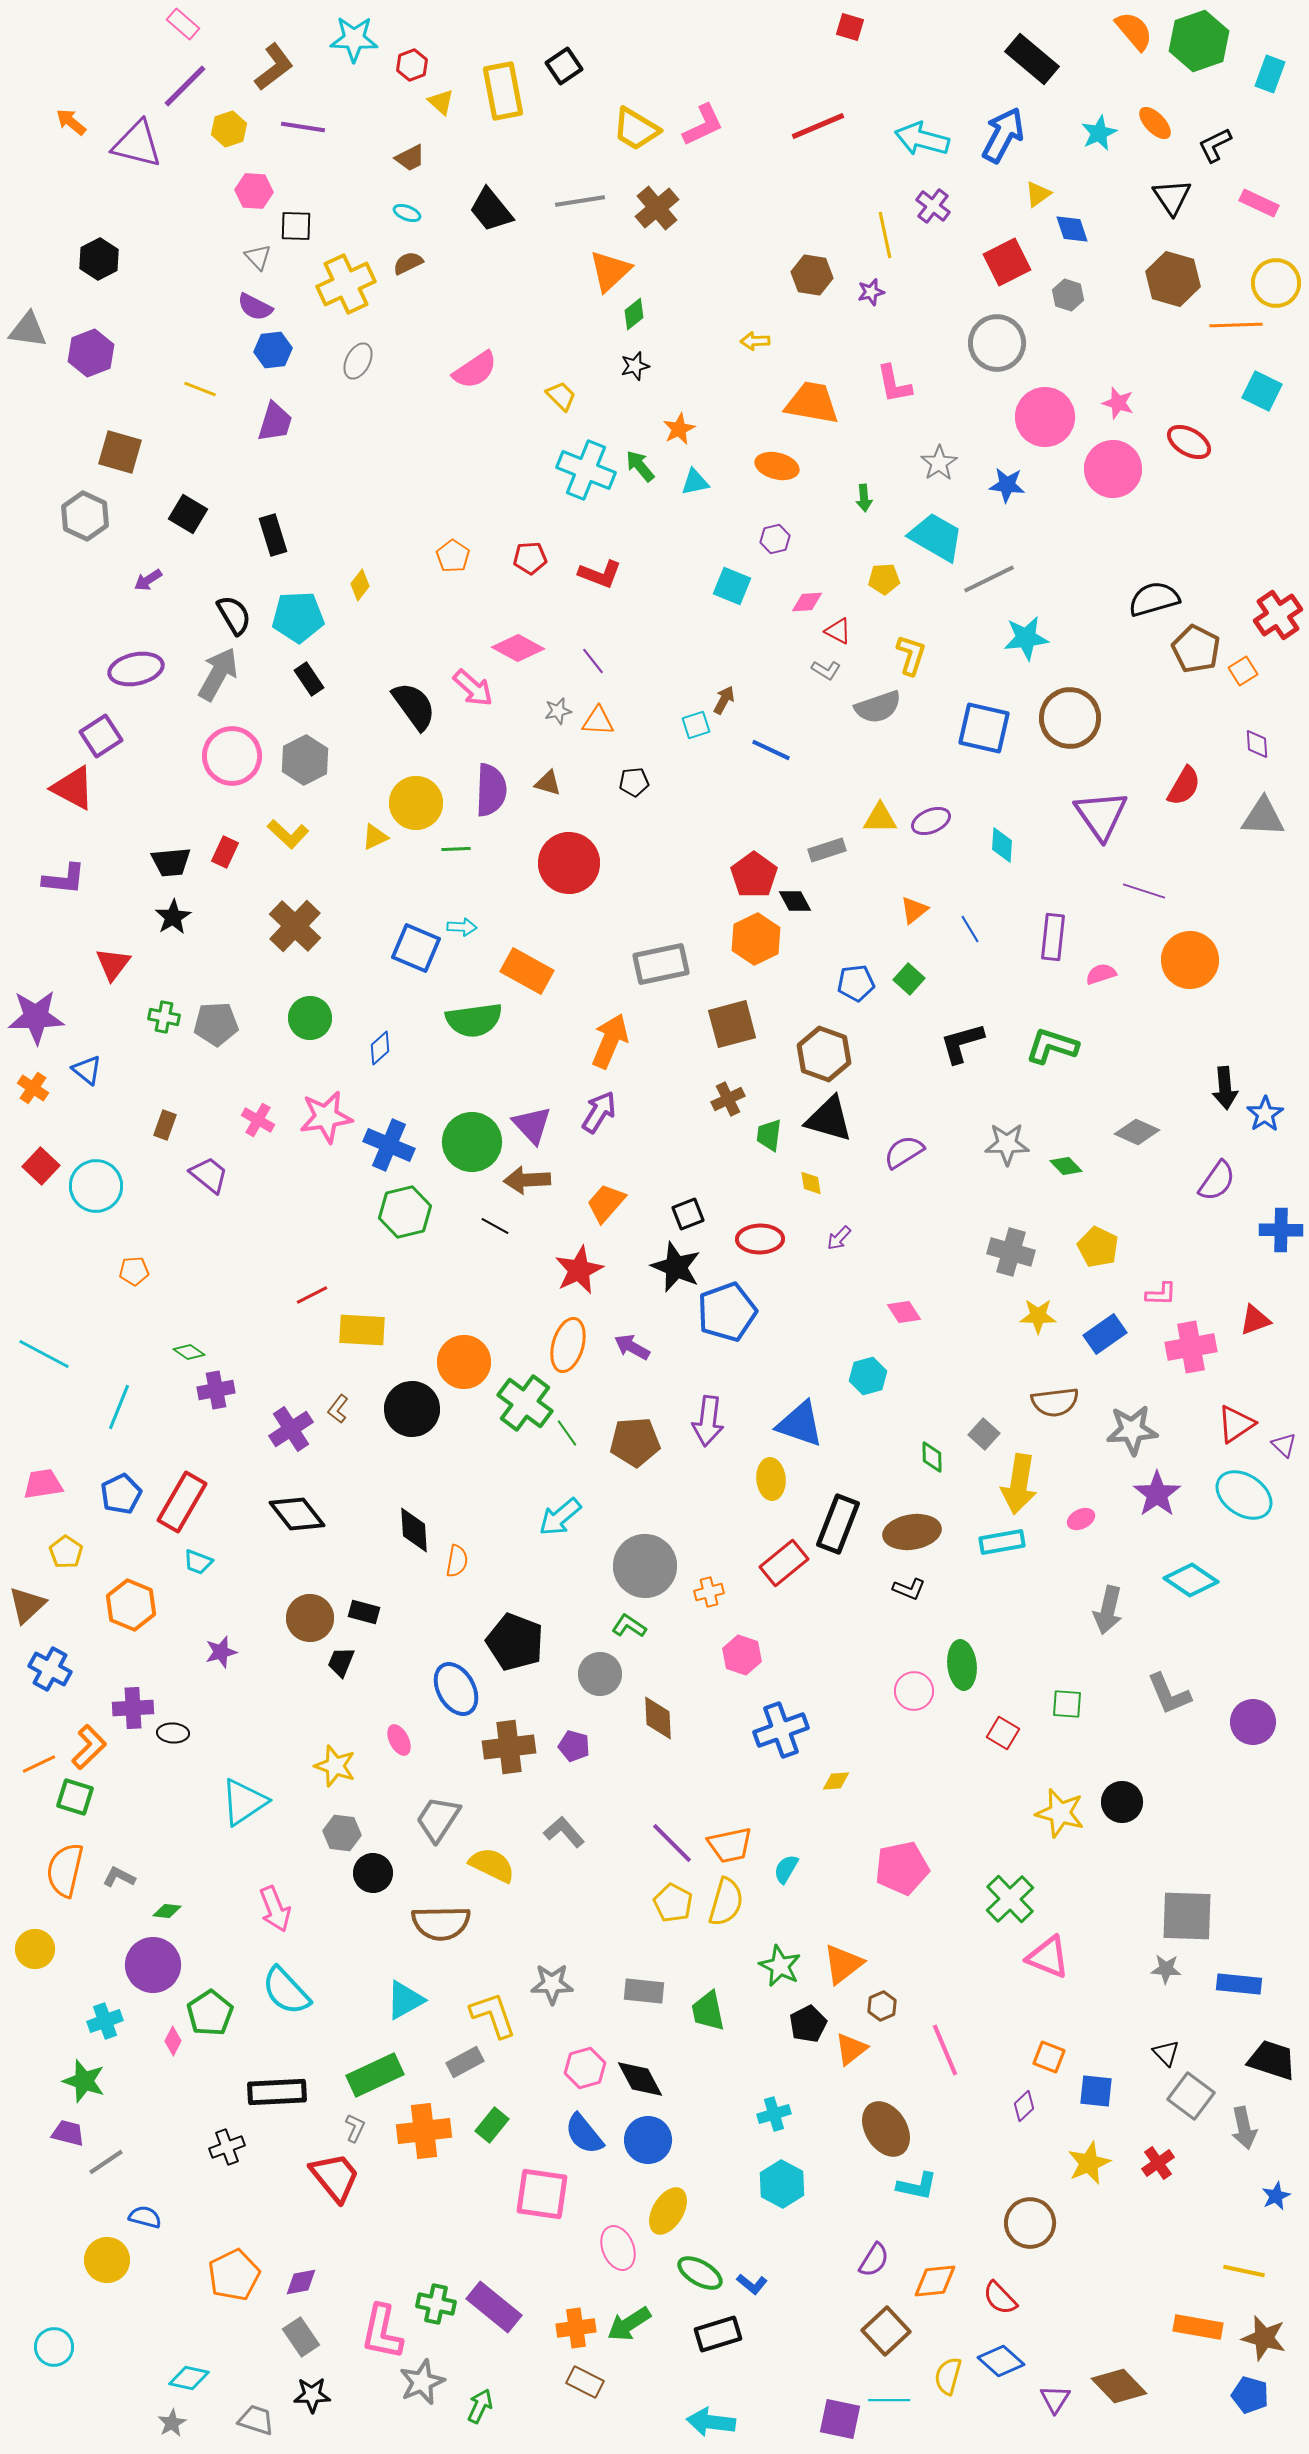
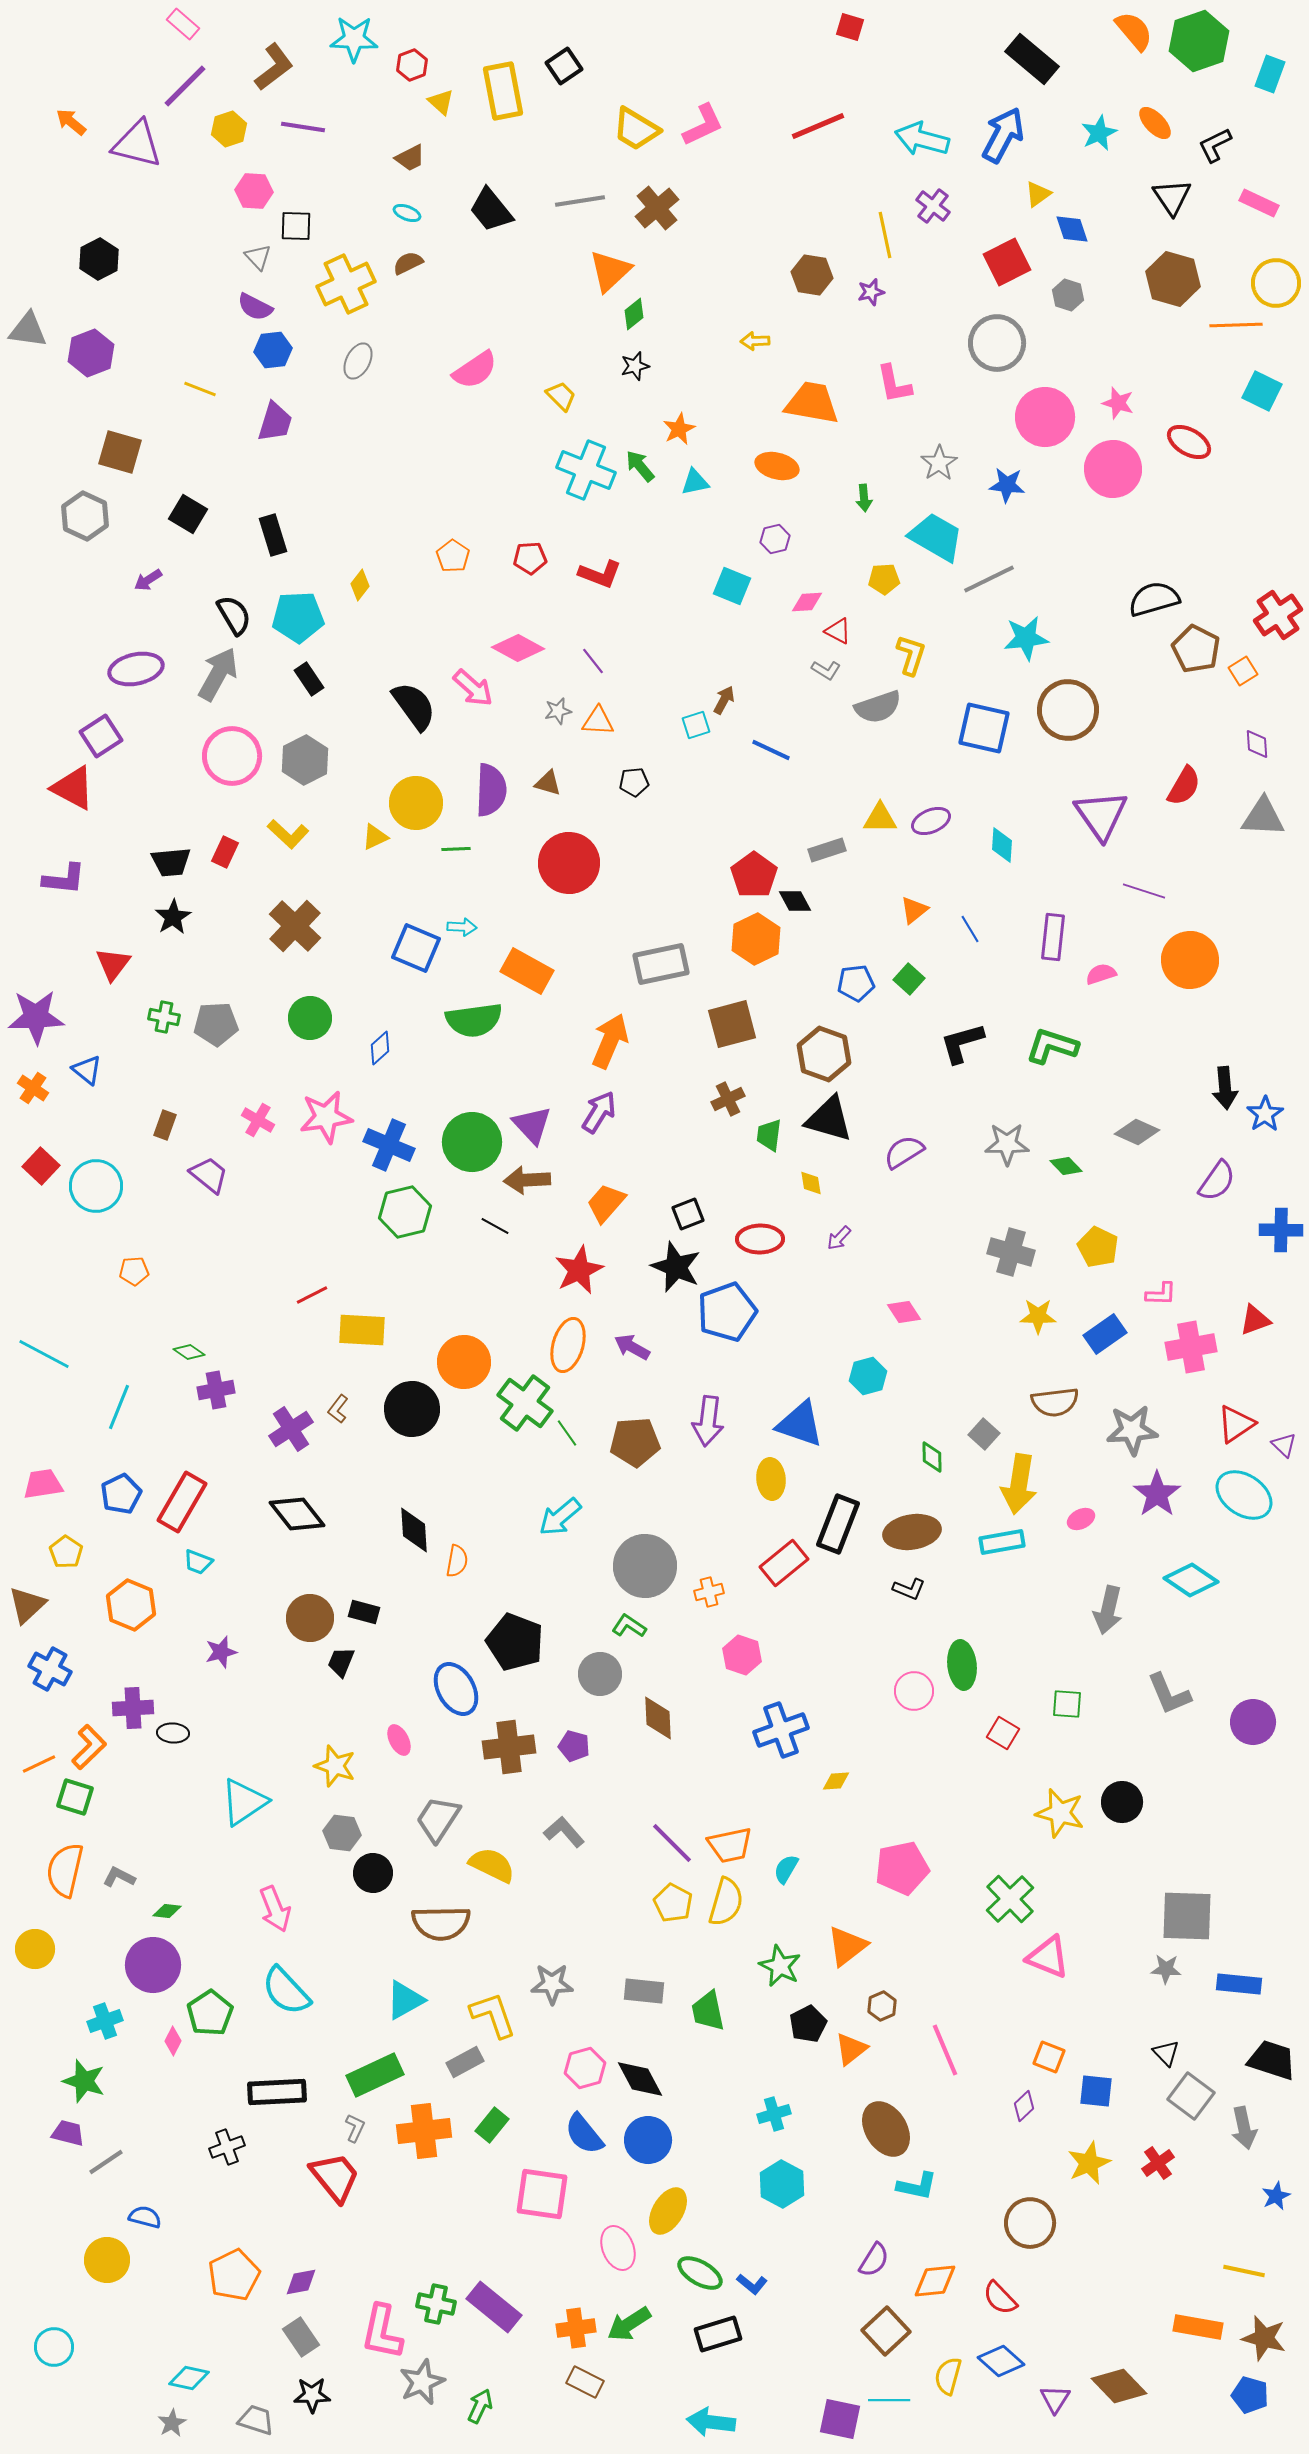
brown circle at (1070, 718): moved 2 px left, 8 px up
orange triangle at (843, 1964): moved 4 px right, 18 px up
